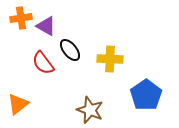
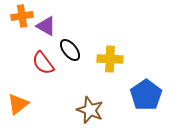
orange cross: moved 1 px right, 2 px up
